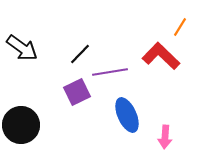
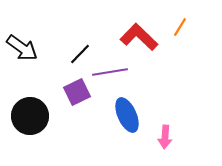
red L-shape: moved 22 px left, 19 px up
black circle: moved 9 px right, 9 px up
